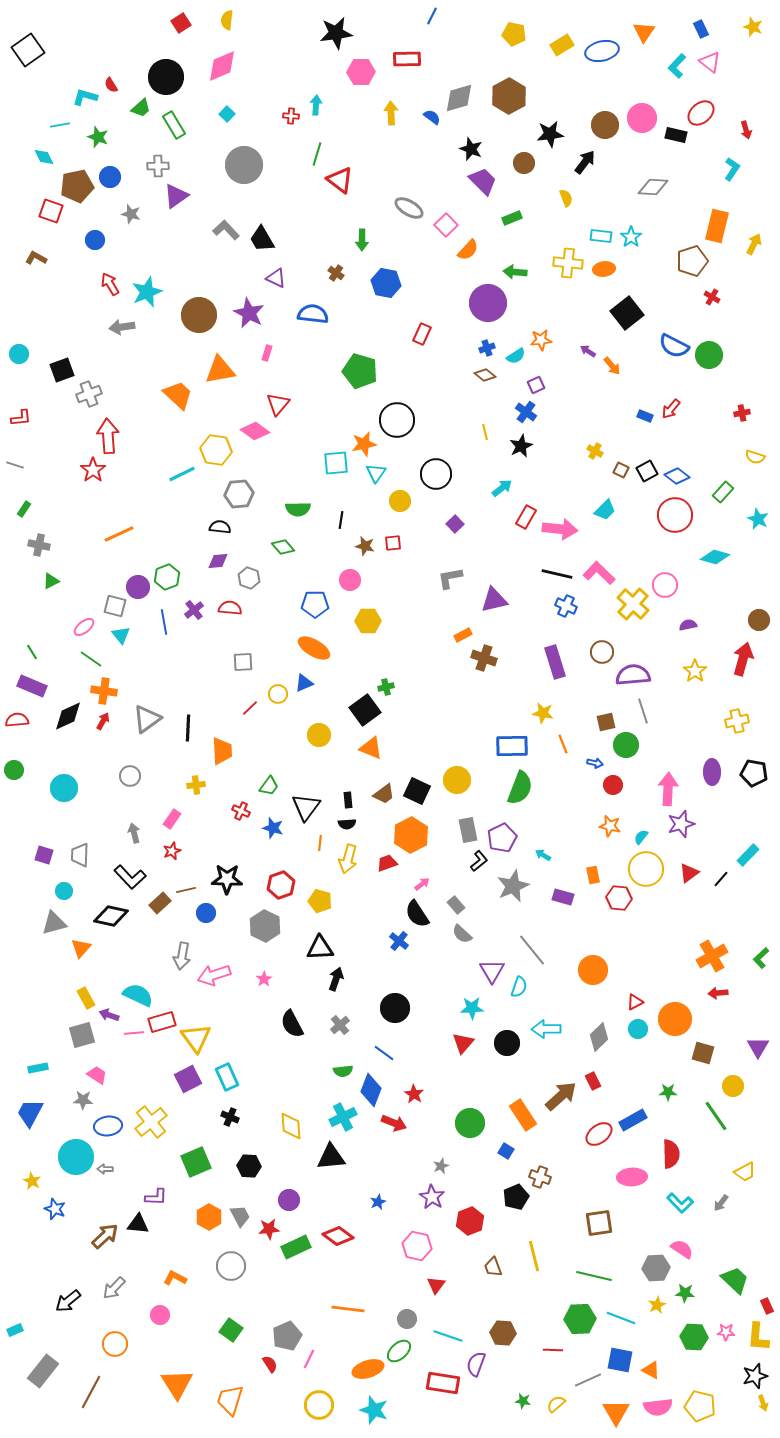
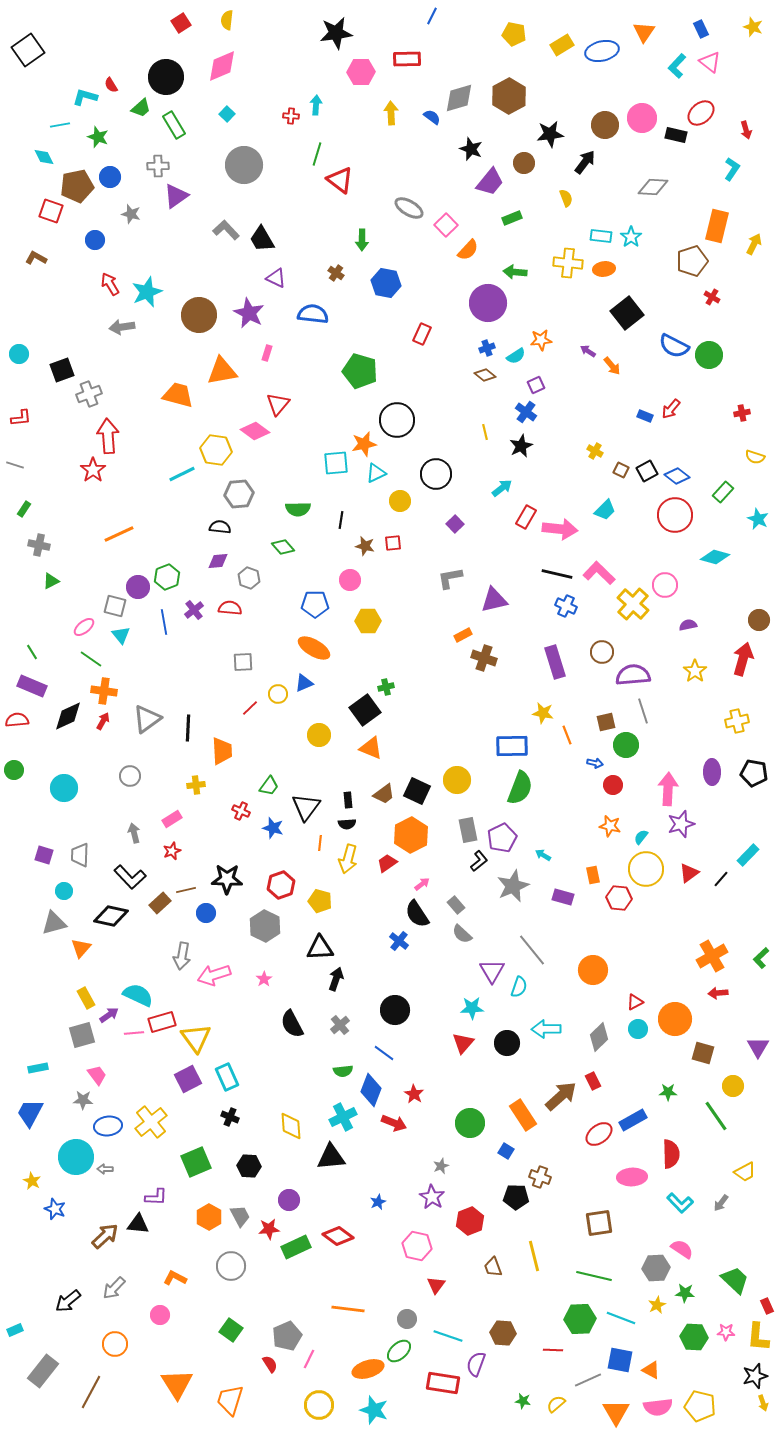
purple trapezoid at (483, 181): moved 7 px right, 1 px down; rotated 84 degrees clockwise
orange triangle at (220, 370): moved 2 px right, 1 px down
orange trapezoid at (178, 395): rotated 28 degrees counterclockwise
cyan triangle at (376, 473): rotated 30 degrees clockwise
orange line at (563, 744): moved 4 px right, 9 px up
pink rectangle at (172, 819): rotated 24 degrees clockwise
red trapezoid at (387, 863): rotated 15 degrees counterclockwise
black circle at (395, 1008): moved 2 px down
purple arrow at (109, 1015): rotated 126 degrees clockwise
pink trapezoid at (97, 1075): rotated 20 degrees clockwise
black pentagon at (516, 1197): rotated 25 degrees clockwise
